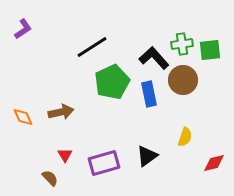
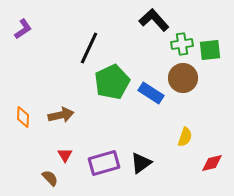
black line: moved 3 px left, 1 px down; rotated 32 degrees counterclockwise
black L-shape: moved 38 px up
brown circle: moved 2 px up
blue rectangle: moved 2 px right, 1 px up; rotated 45 degrees counterclockwise
brown arrow: moved 3 px down
orange diamond: rotated 25 degrees clockwise
black triangle: moved 6 px left, 7 px down
red diamond: moved 2 px left
